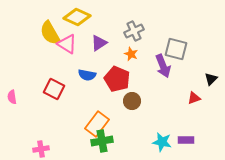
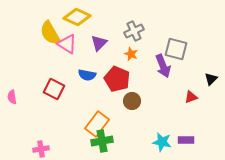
purple triangle: rotated 12 degrees counterclockwise
red triangle: moved 3 px left, 1 px up
